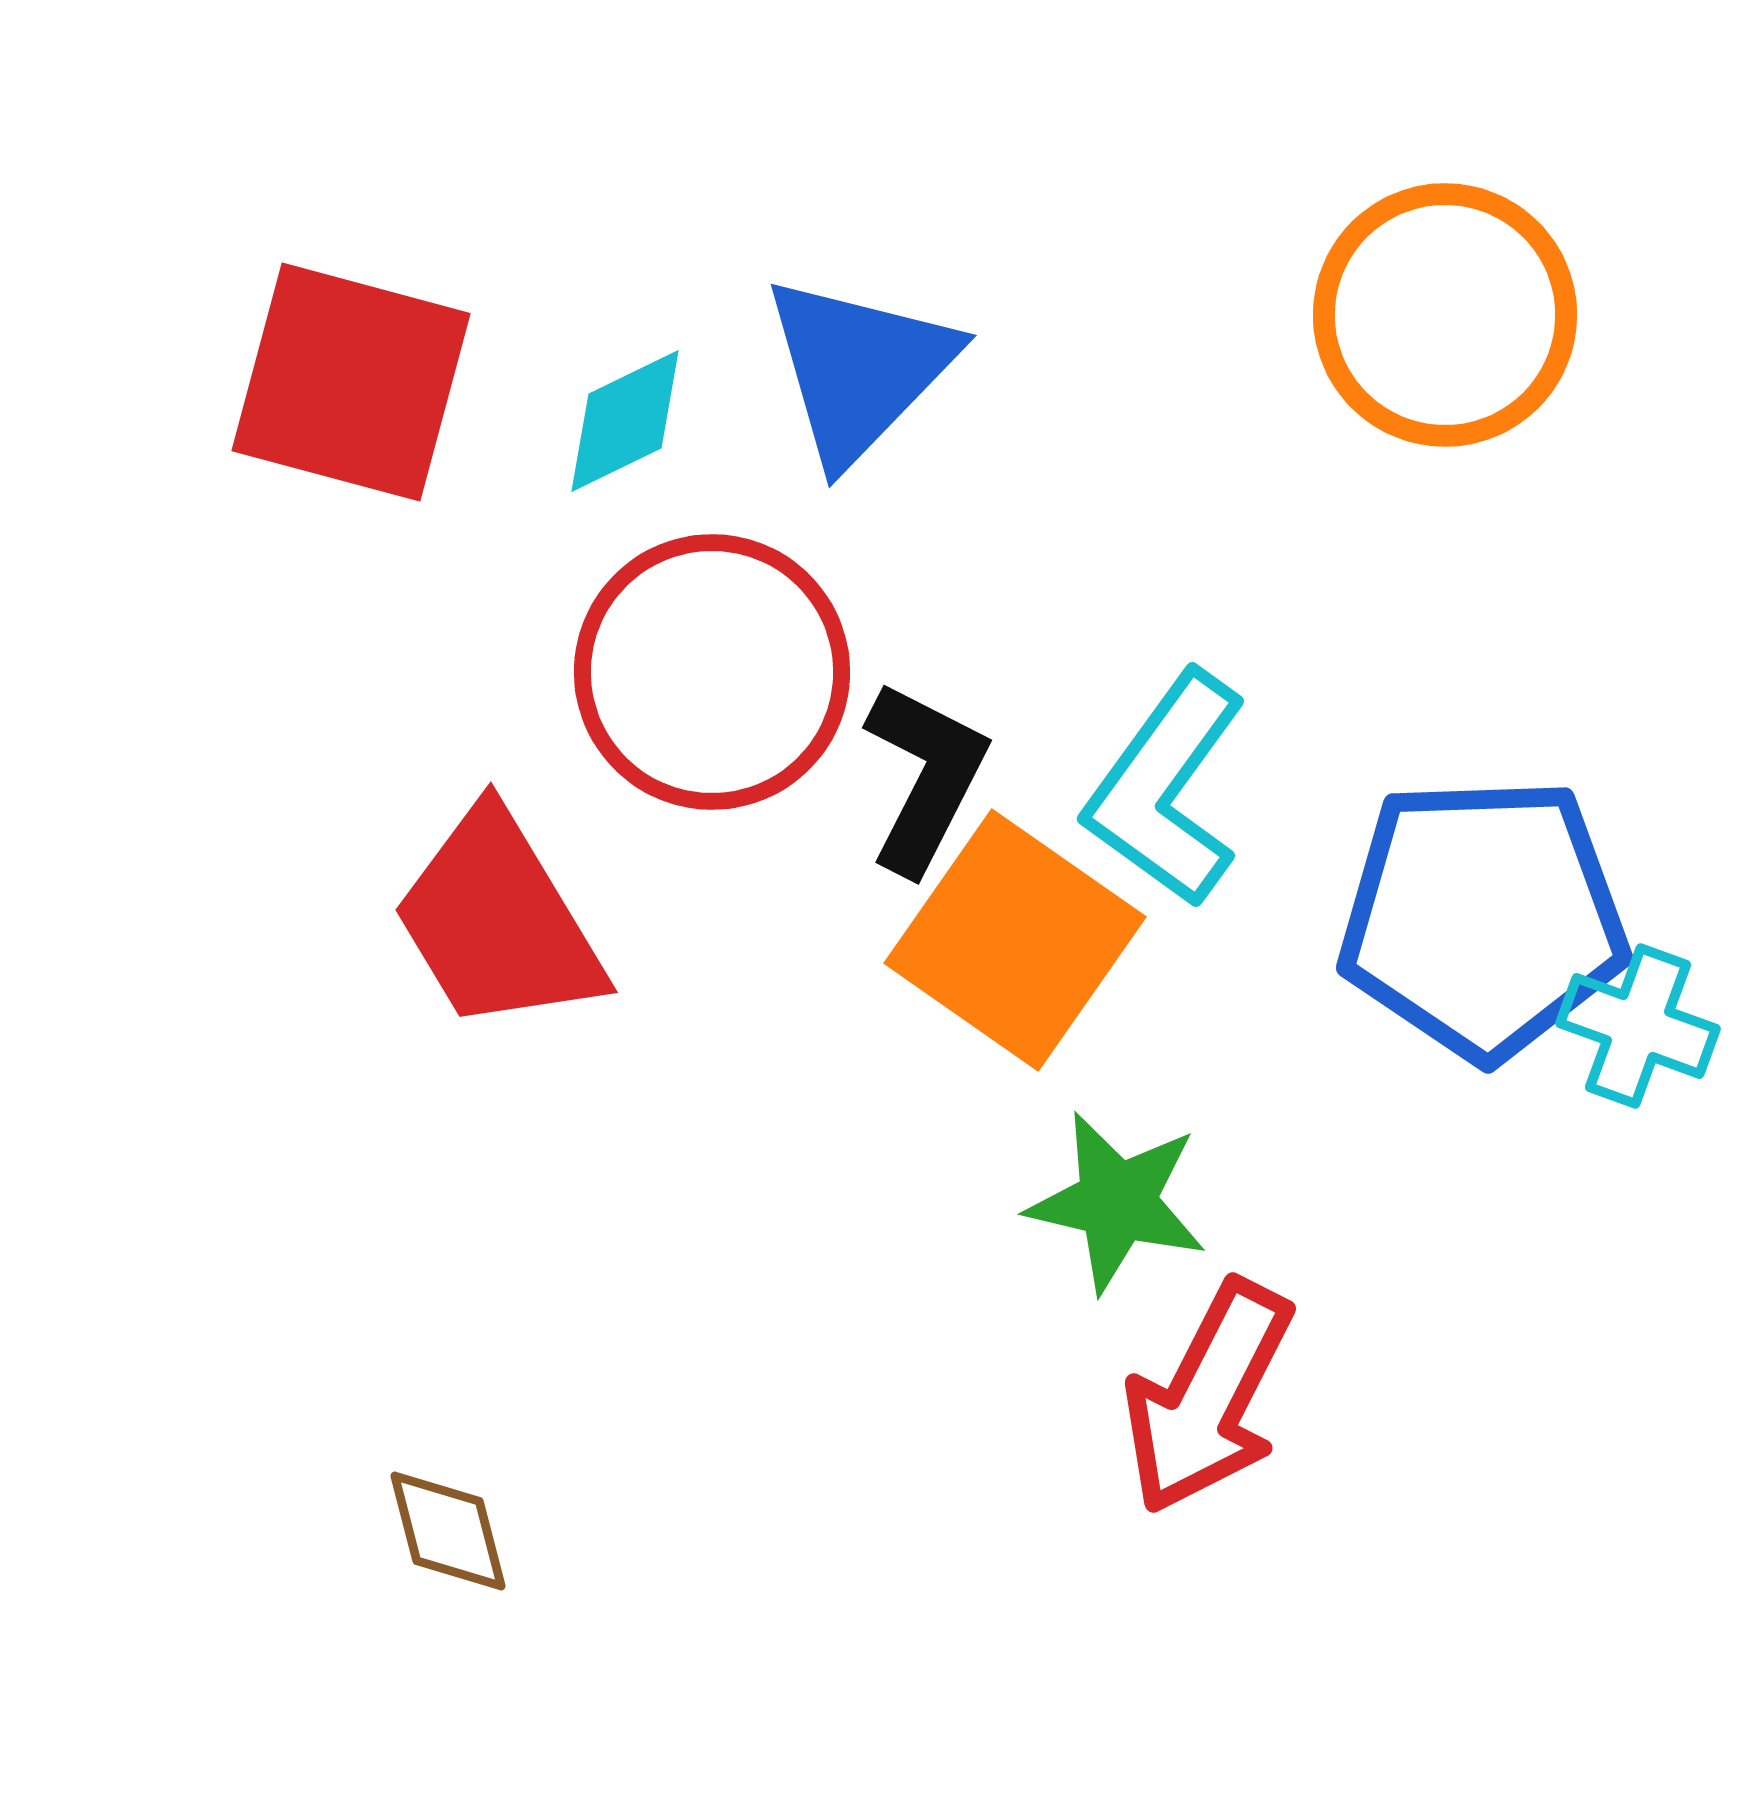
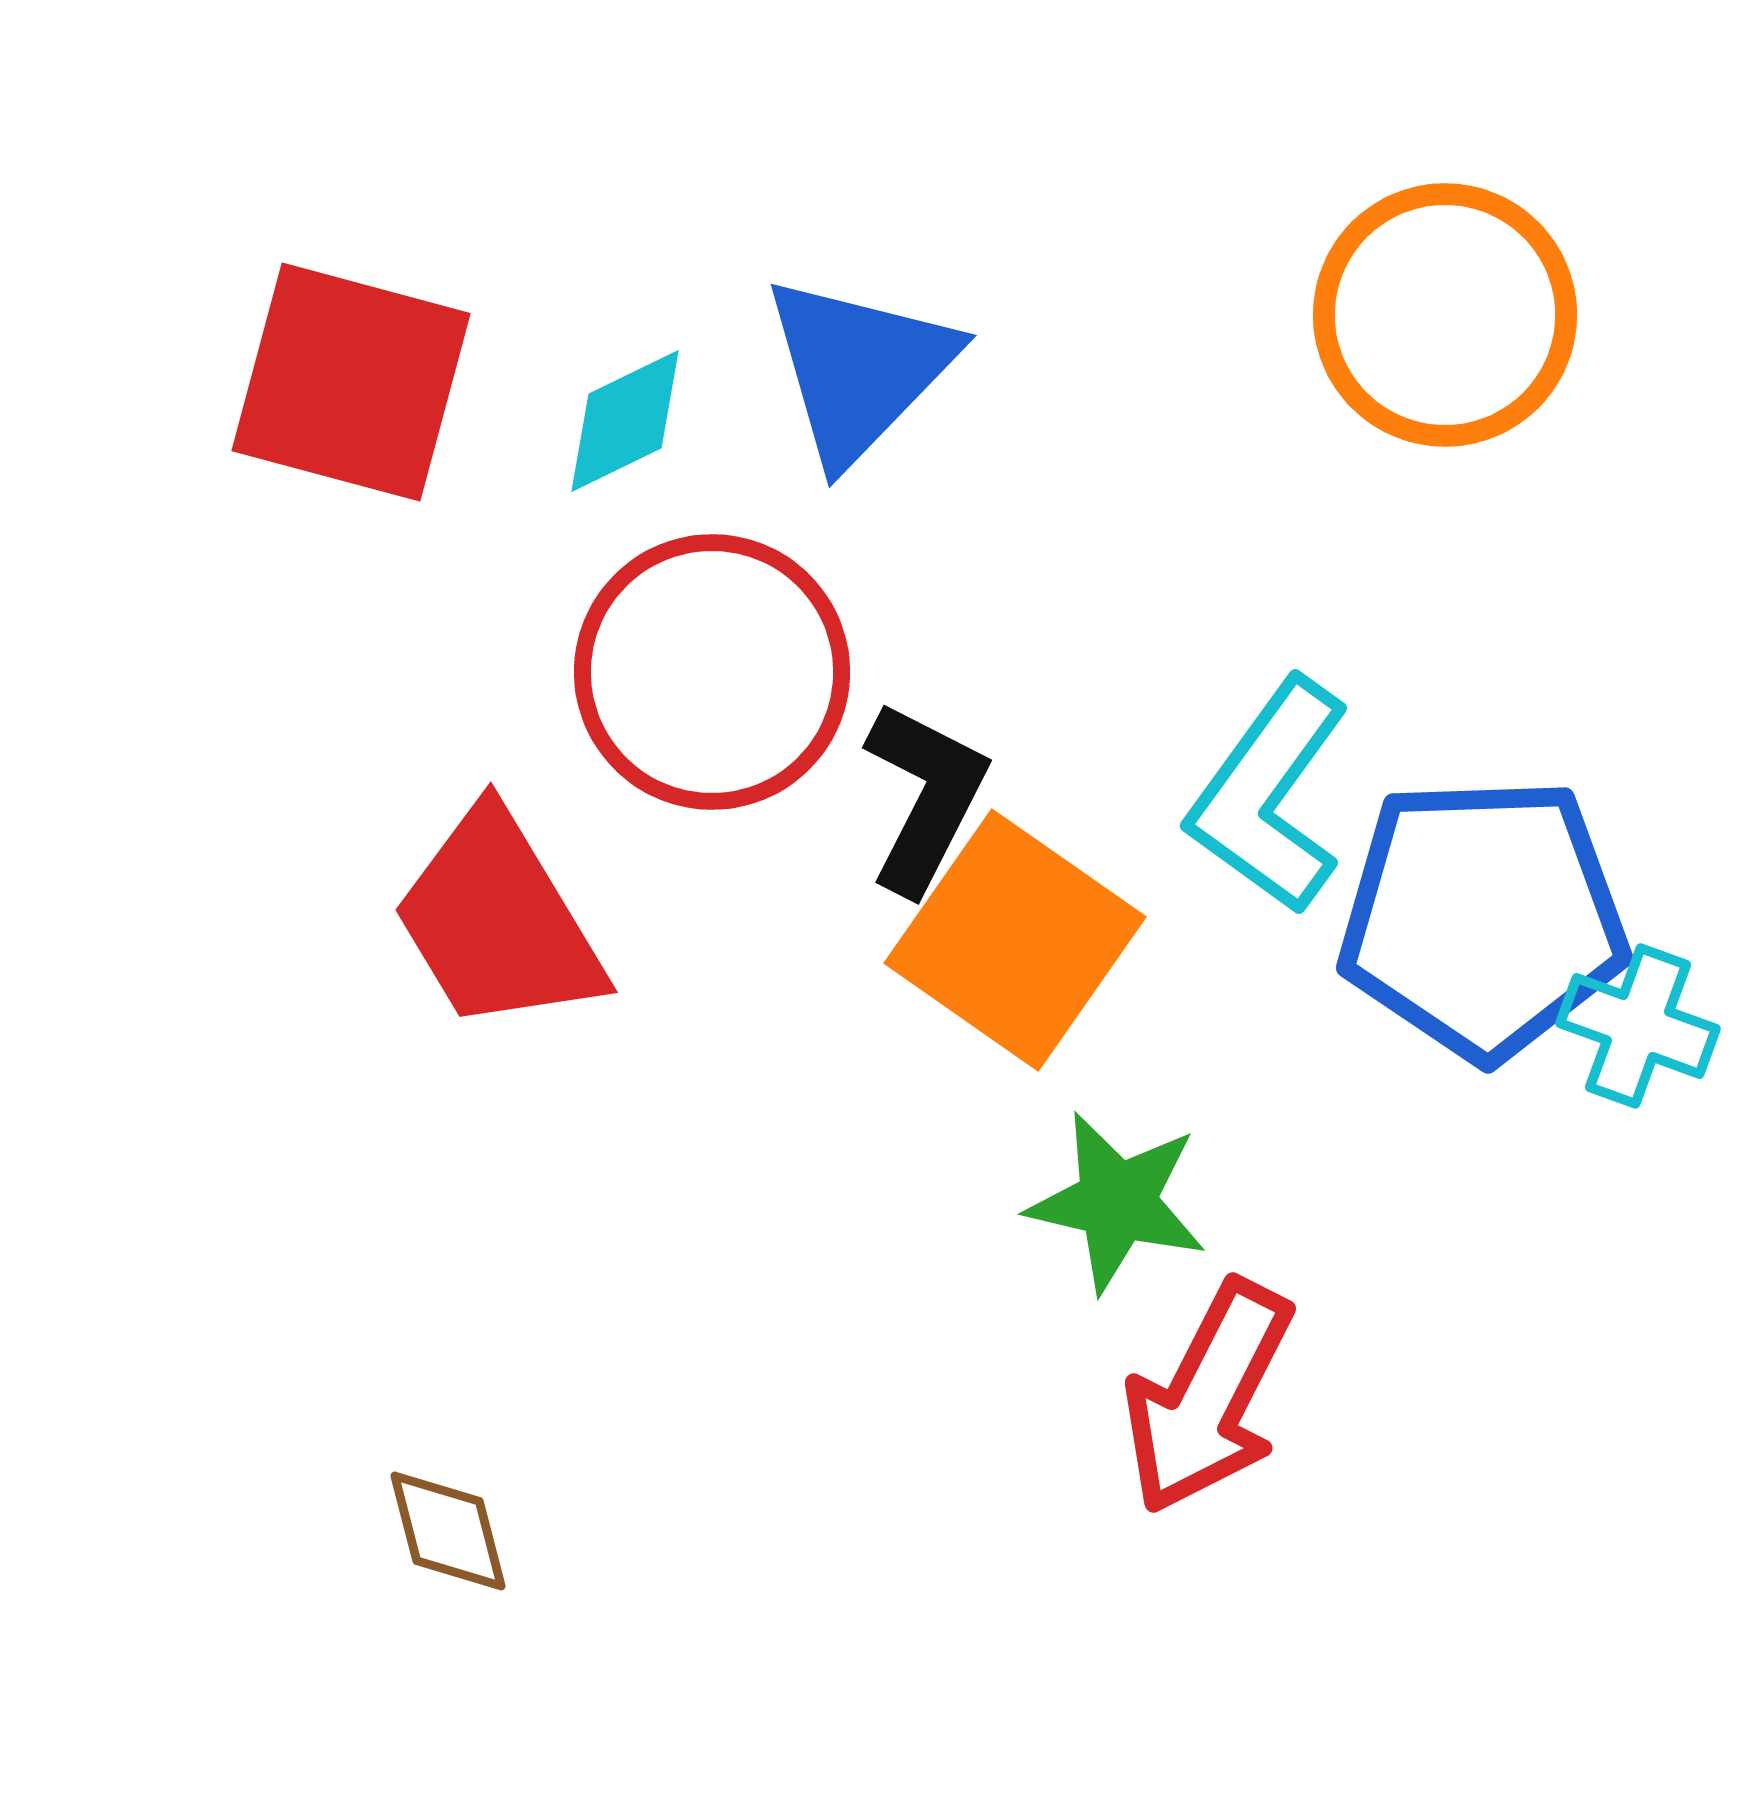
black L-shape: moved 20 px down
cyan L-shape: moved 103 px right, 7 px down
